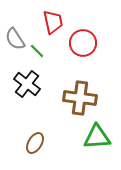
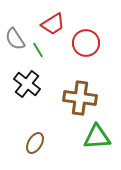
red trapezoid: moved 2 px down; rotated 70 degrees clockwise
red circle: moved 3 px right
green line: moved 1 px right, 1 px up; rotated 14 degrees clockwise
